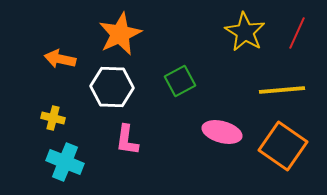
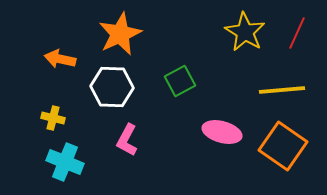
pink L-shape: rotated 20 degrees clockwise
